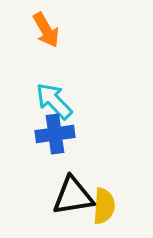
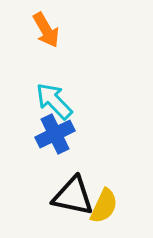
blue cross: rotated 18 degrees counterclockwise
black triangle: rotated 21 degrees clockwise
yellow semicircle: rotated 21 degrees clockwise
